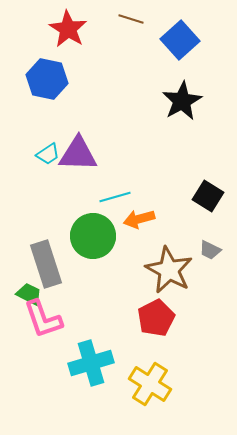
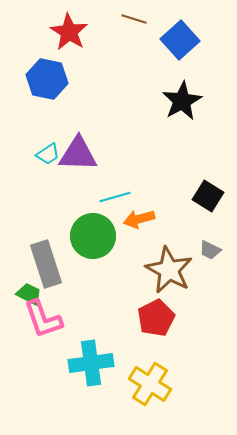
brown line: moved 3 px right
red star: moved 1 px right, 3 px down
cyan cross: rotated 9 degrees clockwise
